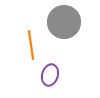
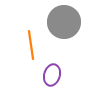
purple ellipse: moved 2 px right
